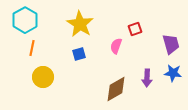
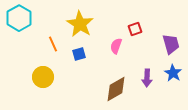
cyan hexagon: moved 6 px left, 2 px up
orange line: moved 21 px right, 4 px up; rotated 35 degrees counterclockwise
blue star: rotated 24 degrees clockwise
